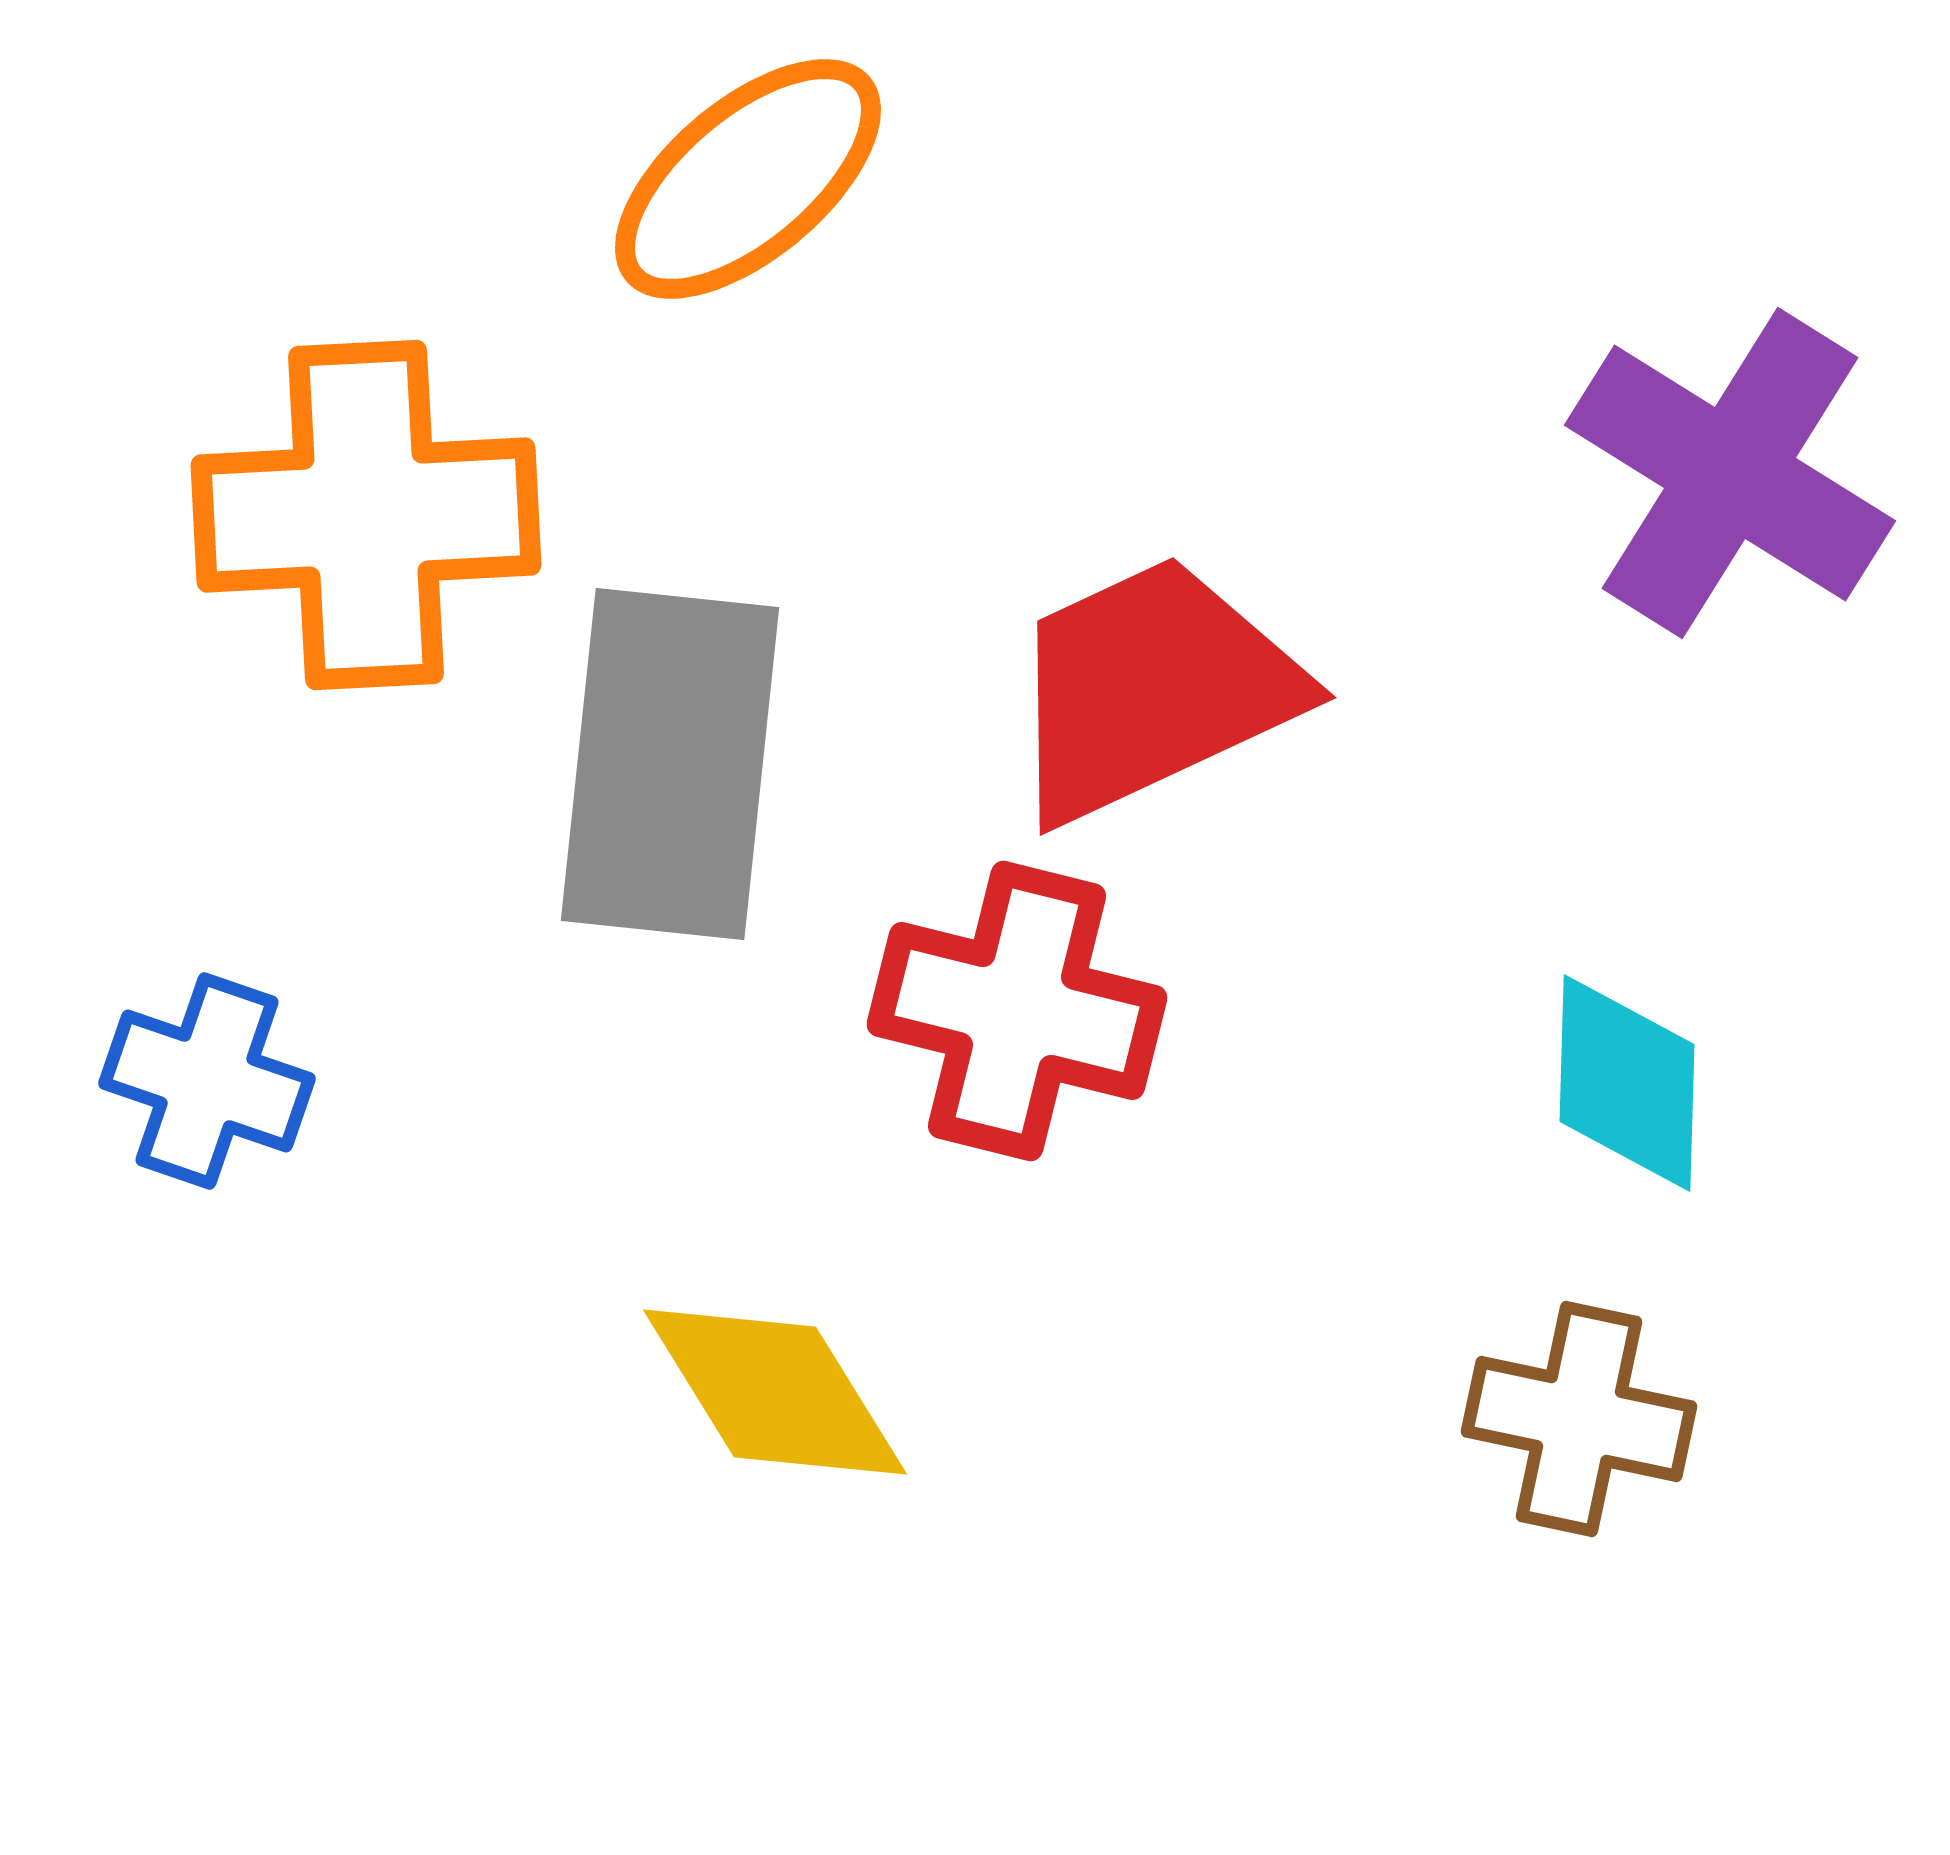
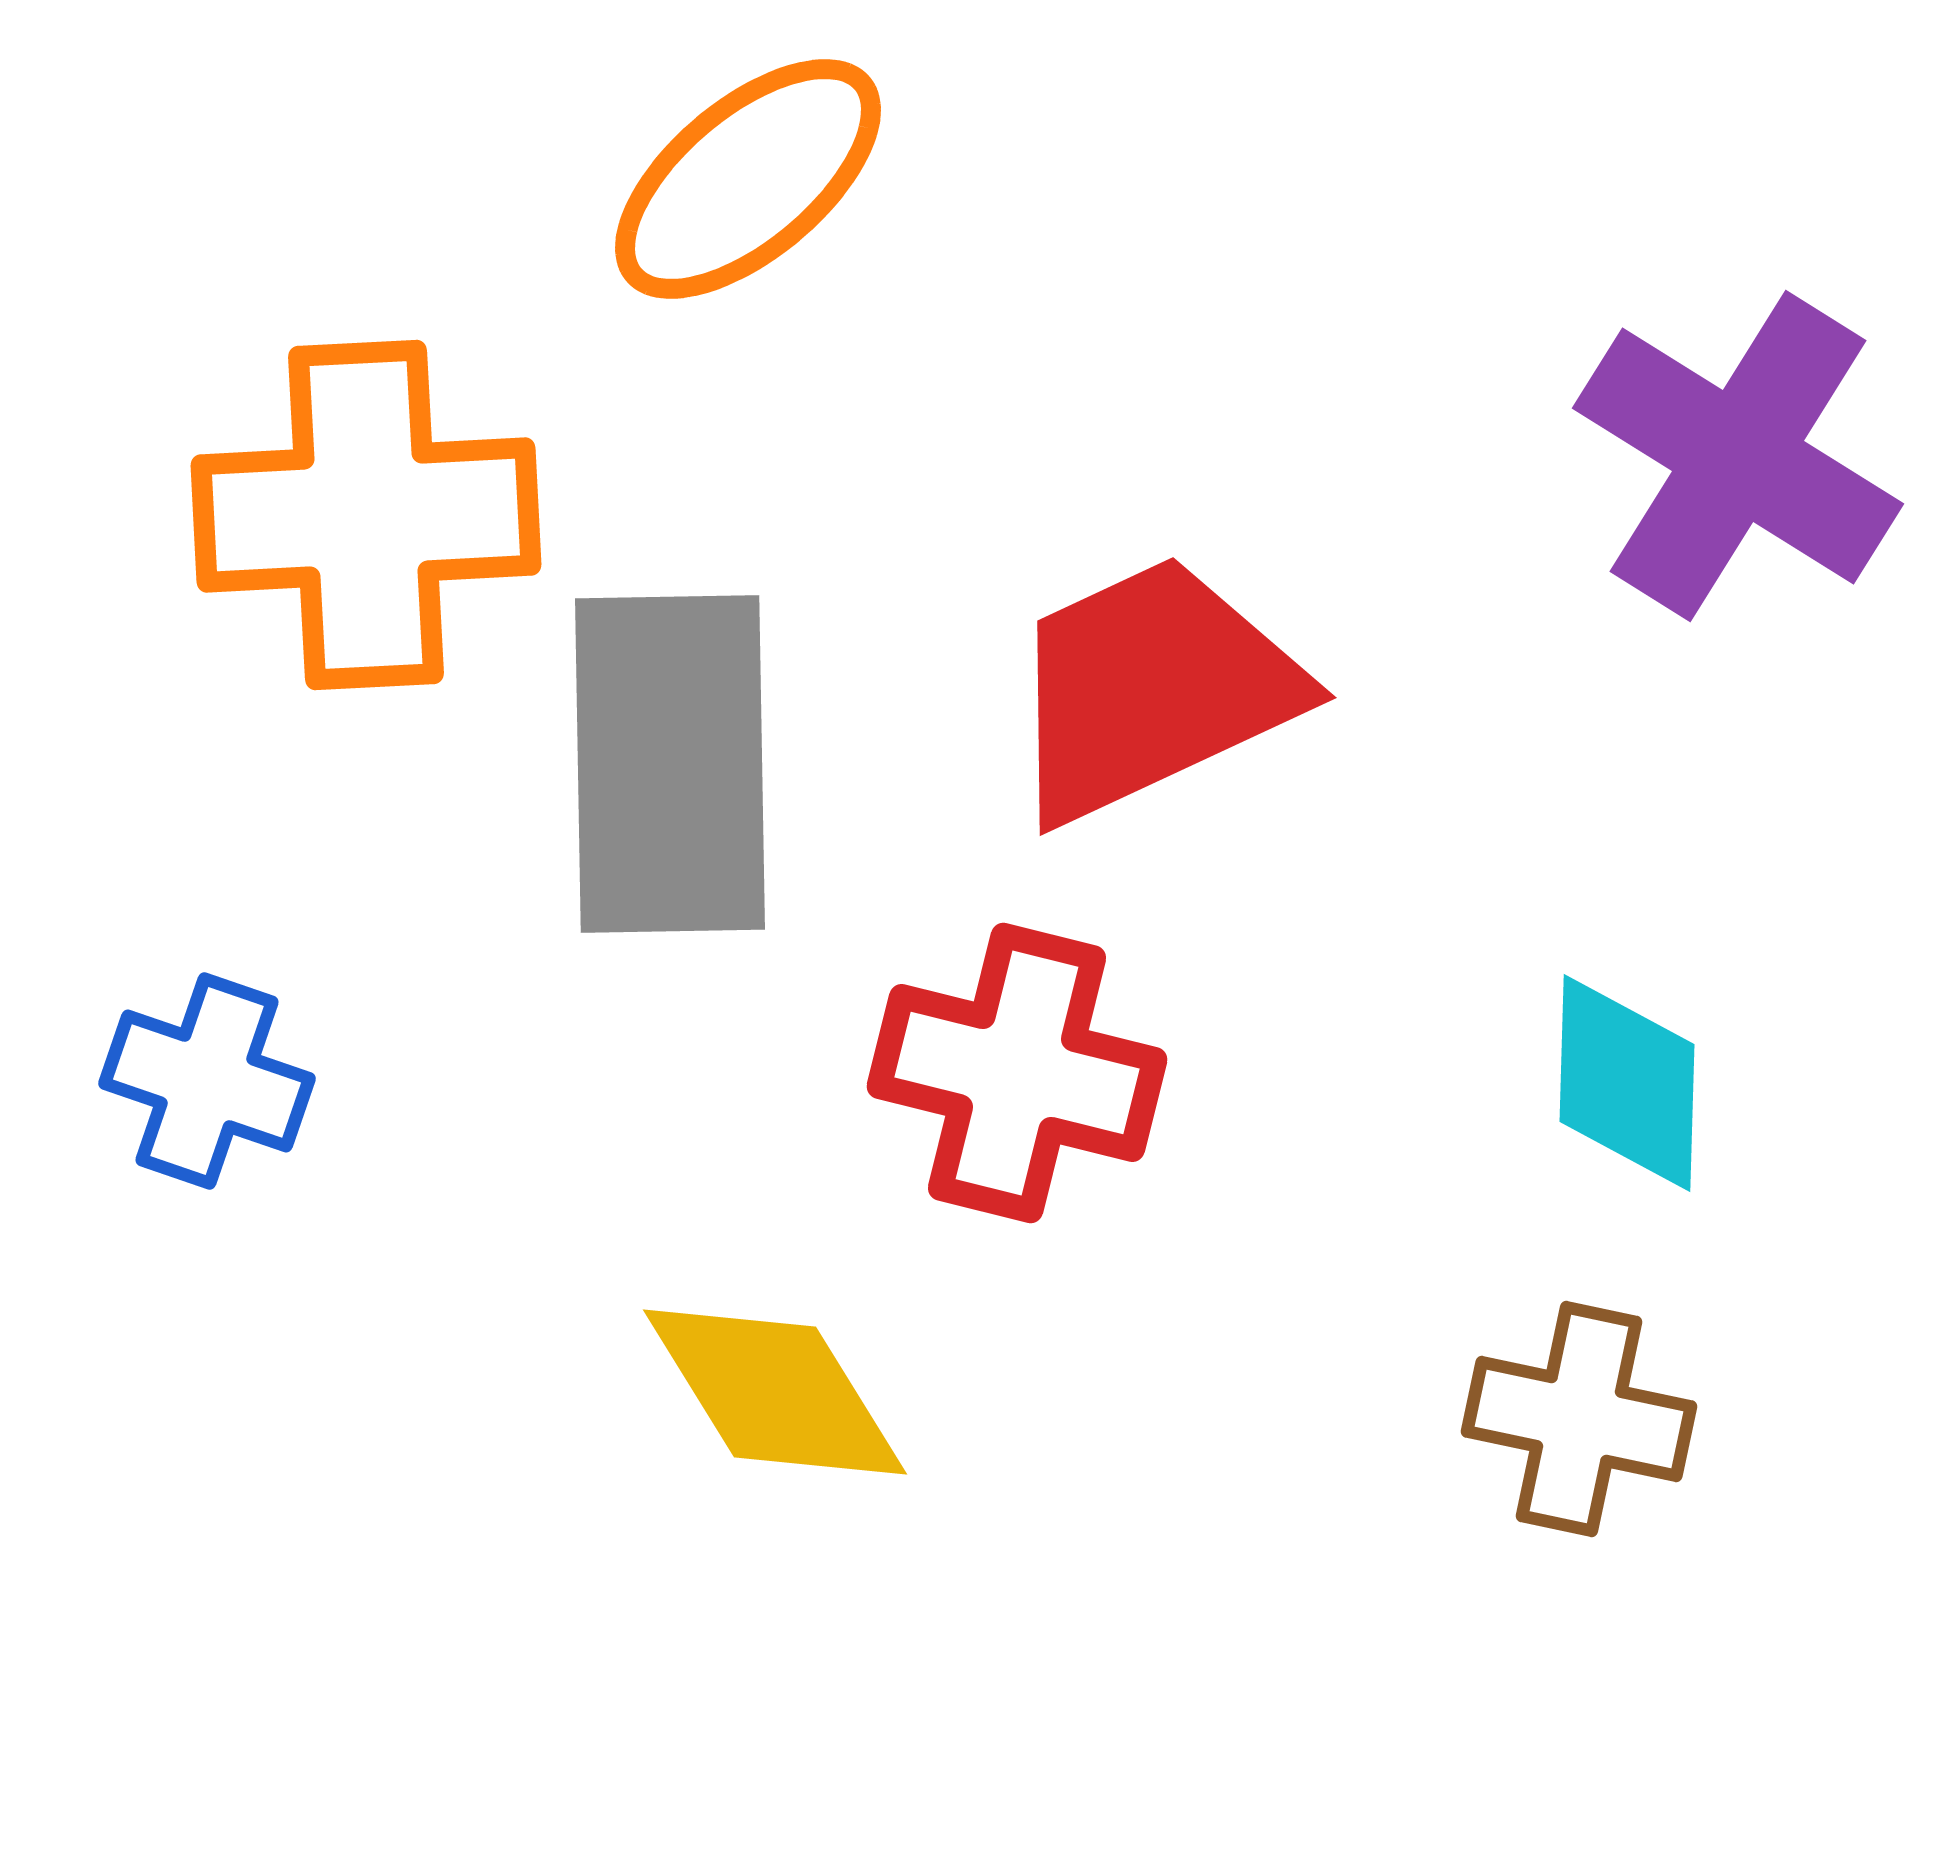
purple cross: moved 8 px right, 17 px up
gray rectangle: rotated 7 degrees counterclockwise
red cross: moved 62 px down
